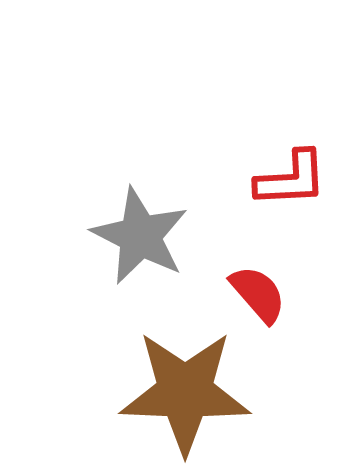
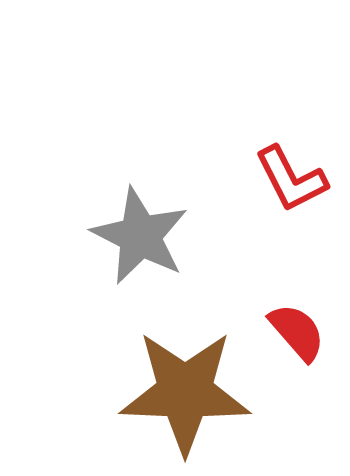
red L-shape: rotated 66 degrees clockwise
red semicircle: moved 39 px right, 38 px down
